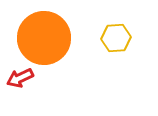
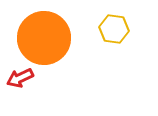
yellow hexagon: moved 2 px left, 9 px up; rotated 12 degrees clockwise
